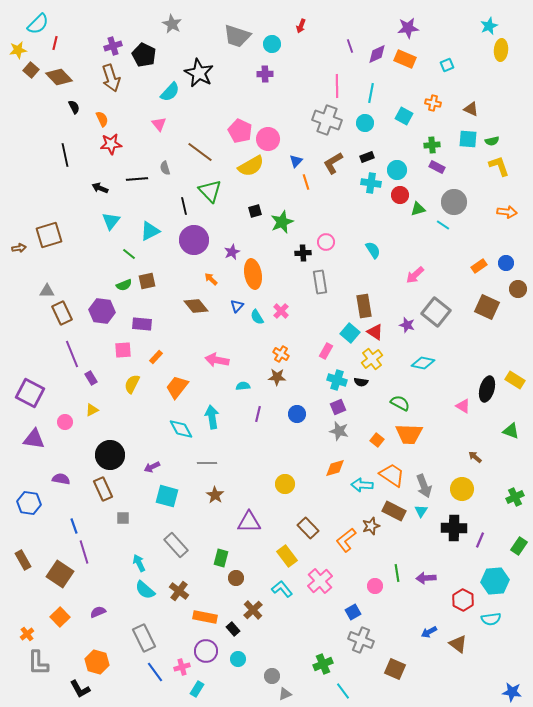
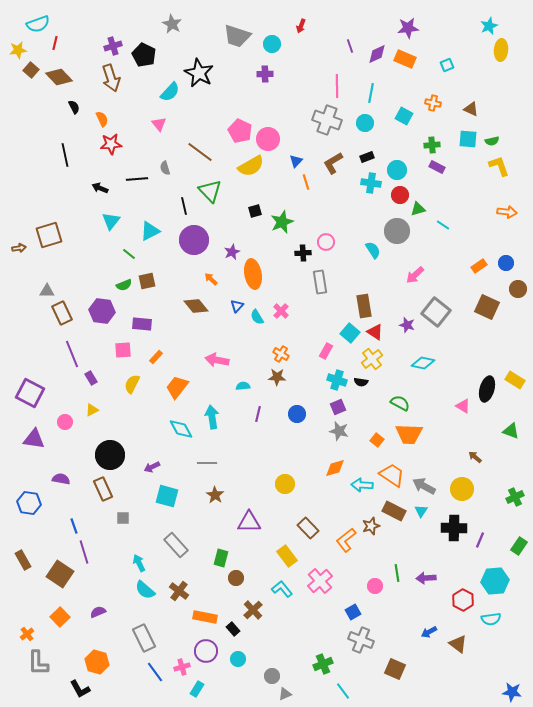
cyan semicircle at (38, 24): rotated 25 degrees clockwise
gray circle at (454, 202): moved 57 px left, 29 px down
gray arrow at (424, 486): rotated 140 degrees clockwise
